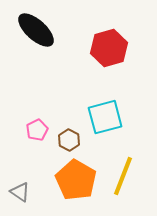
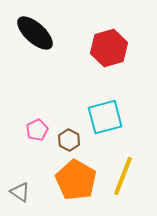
black ellipse: moved 1 px left, 3 px down
